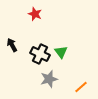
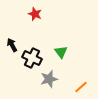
black cross: moved 8 px left, 4 px down
